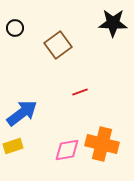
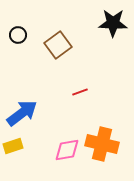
black circle: moved 3 px right, 7 px down
